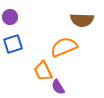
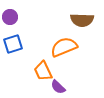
purple semicircle: rotated 14 degrees counterclockwise
